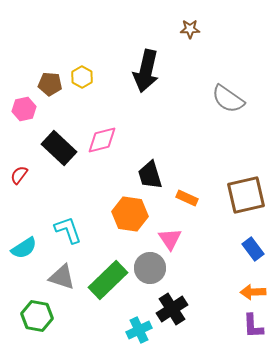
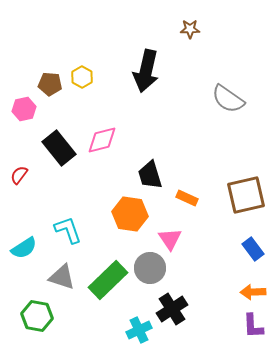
black rectangle: rotated 8 degrees clockwise
